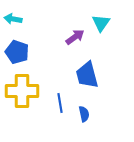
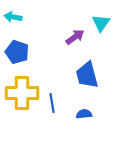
cyan arrow: moved 2 px up
yellow cross: moved 2 px down
blue line: moved 8 px left
blue semicircle: rotated 84 degrees counterclockwise
